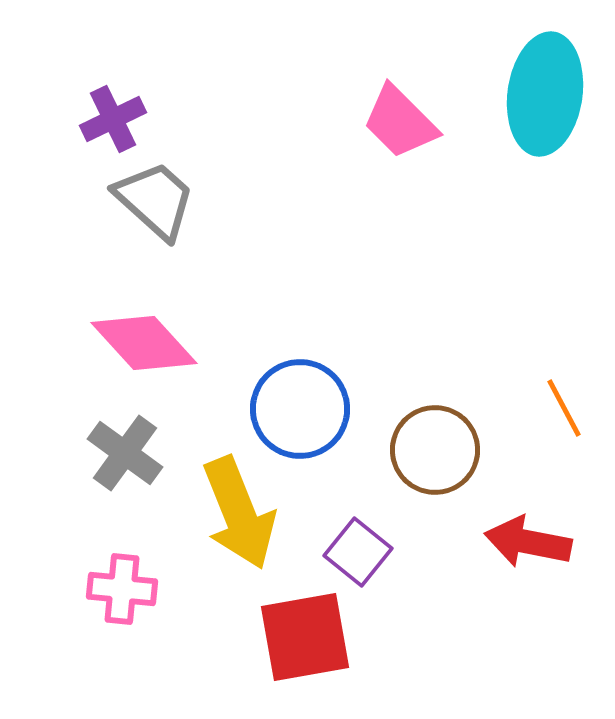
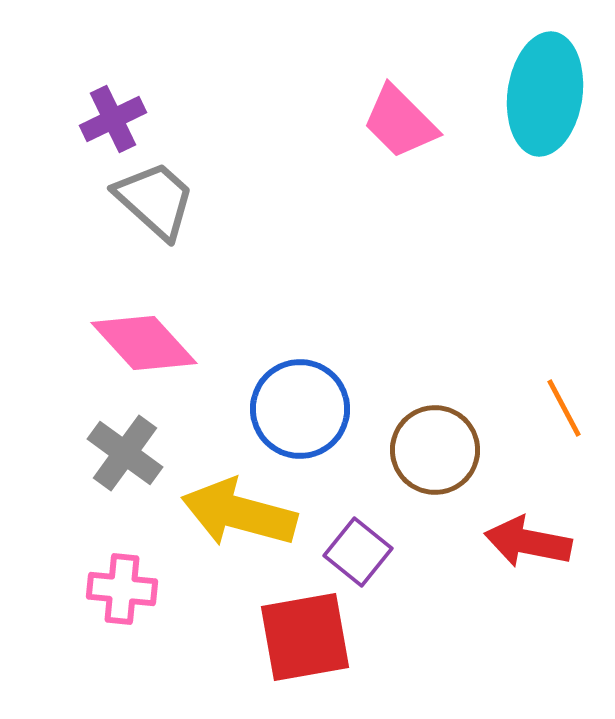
yellow arrow: rotated 127 degrees clockwise
